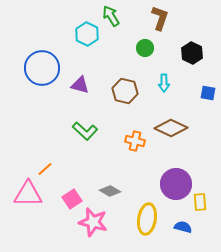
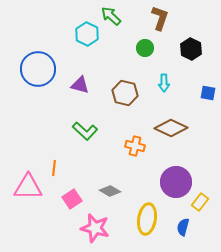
green arrow: rotated 15 degrees counterclockwise
black hexagon: moved 1 px left, 4 px up
blue circle: moved 4 px left, 1 px down
brown hexagon: moved 2 px down
orange cross: moved 5 px down
orange line: moved 9 px right, 1 px up; rotated 42 degrees counterclockwise
purple circle: moved 2 px up
pink triangle: moved 7 px up
yellow rectangle: rotated 42 degrees clockwise
pink star: moved 2 px right, 6 px down
blue semicircle: rotated 90 degrees counterclockwise
